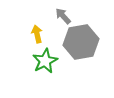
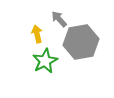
gray arrow: moved 4 px left, 3 px down
